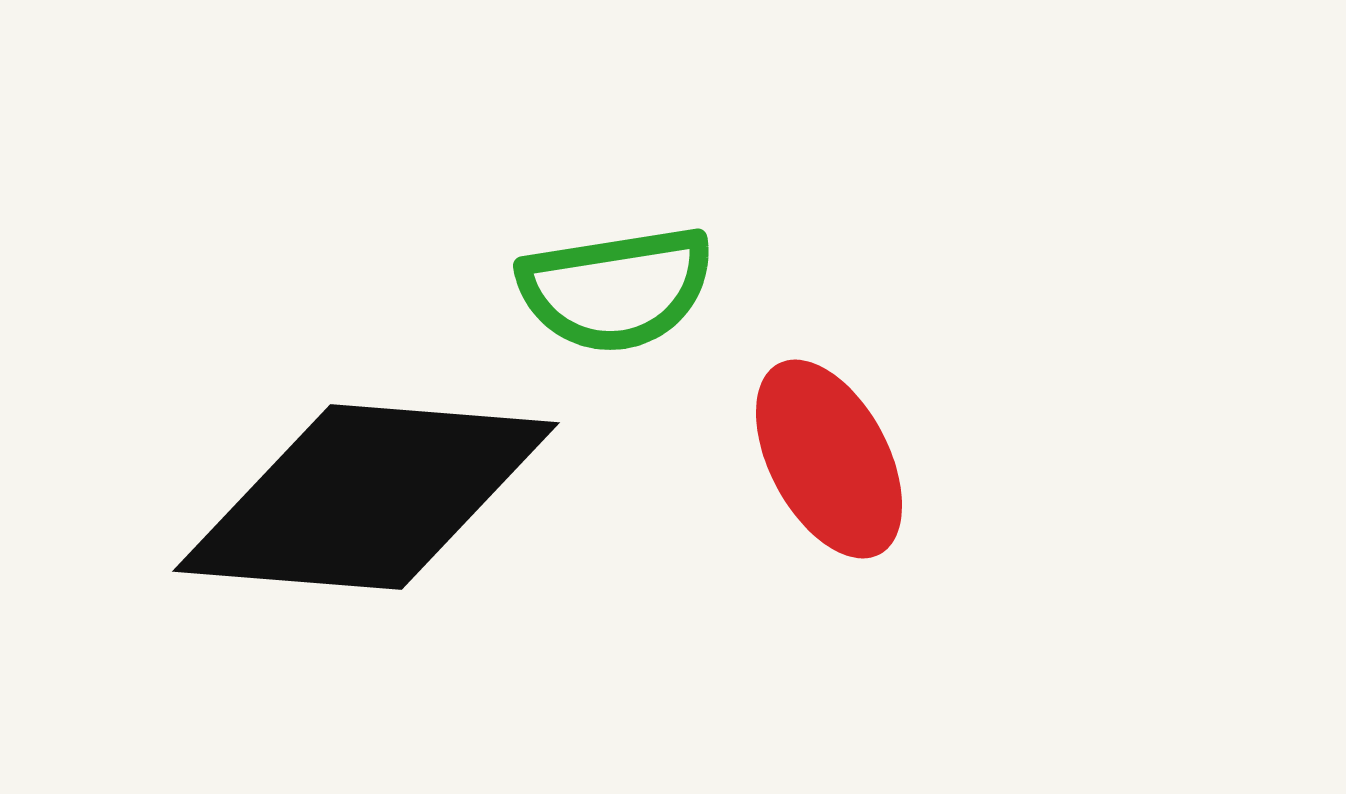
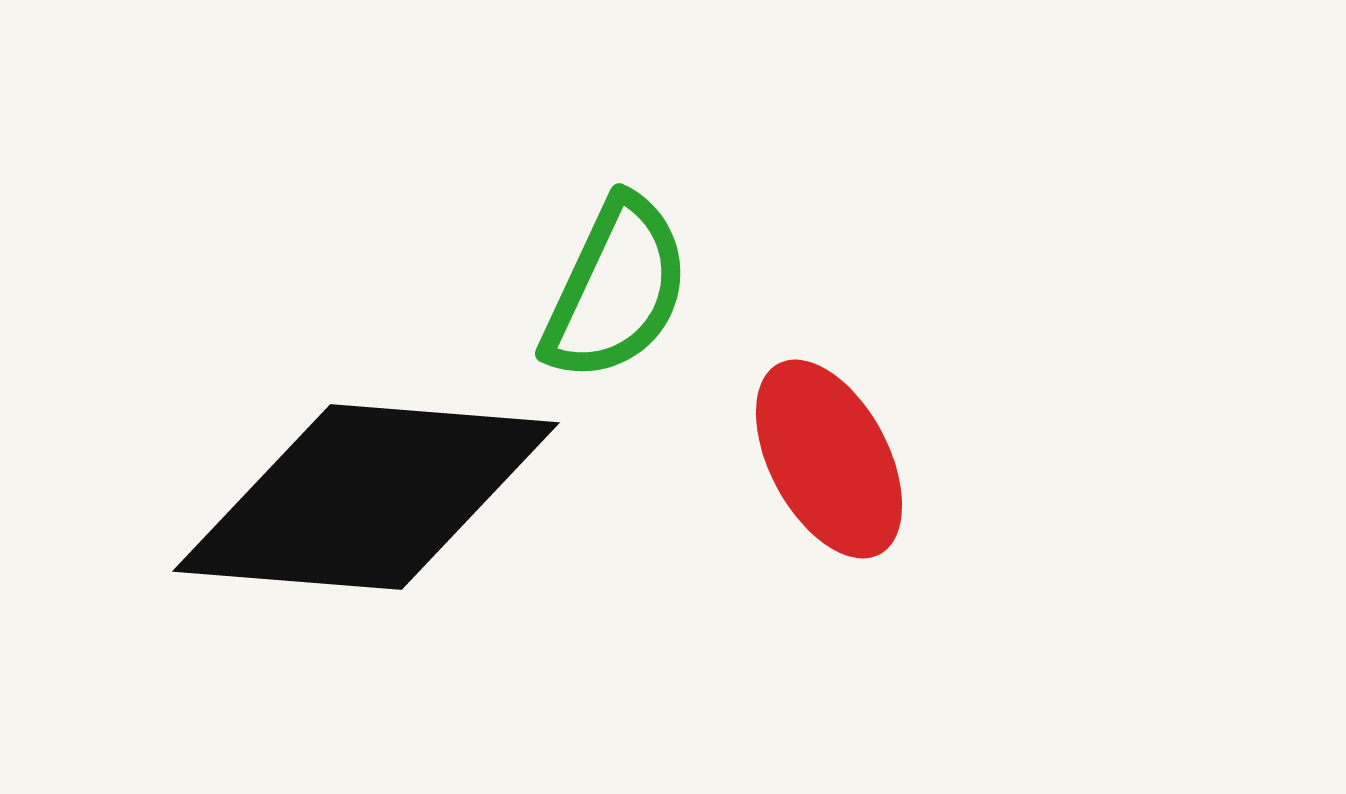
green semicircle: rotated 56 degrees counterclockwise
